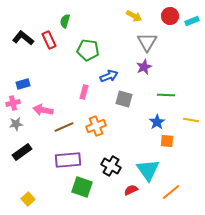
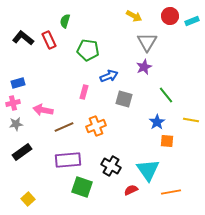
blue rectangle: moved 5 px left, 1 px up
green line: rotated 48 degrees clockwise
orange line: rotated 30 degrees clockwise
